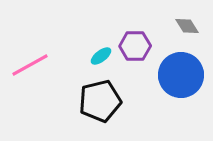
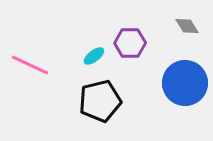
purple hexagon: moved 5 px left, 3 px up
cyan ellipse: moved 7 px left
pink line: rotated 54 degrees clockwise
blue circle: moved 4 px right, 8 px down
